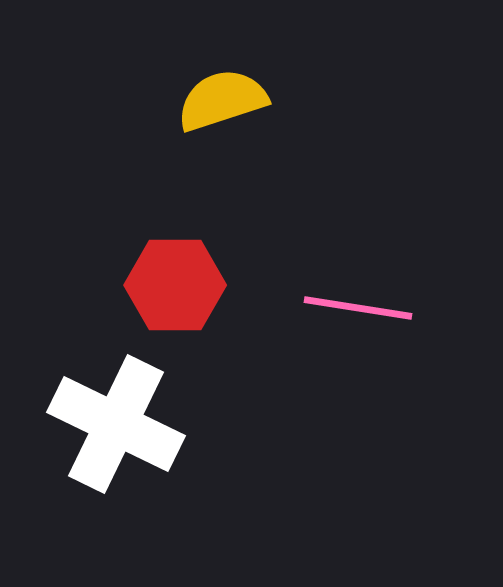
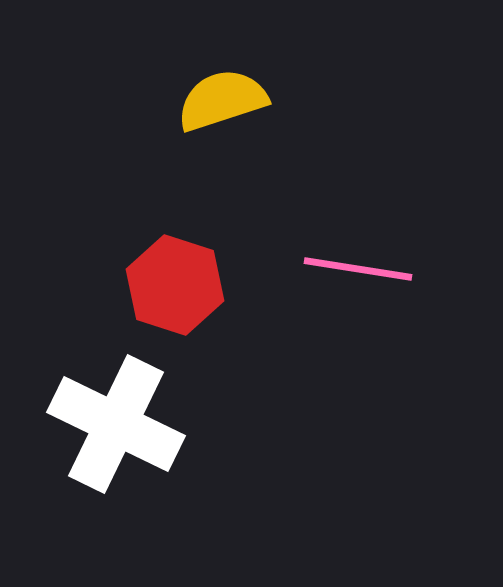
red hexagon: rotated 18 degrees clockwise
pink line: moved 39 px up
